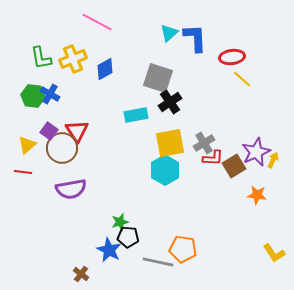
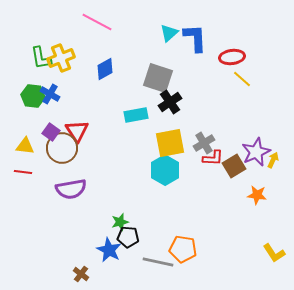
yellow cross: moved 12 px left, 1 px up
purple square: moved 2 px right, 1 px down
yellow triangle: moved 2 px left, 1 px down; rotated 48 degrees clockwise
